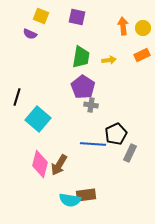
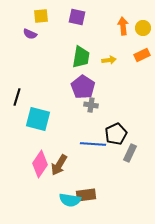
yellow square: rotated 28 degrees counterclockwise
cyan square: rotated 25 degrees counterclockwise
pink diamond: rotated 20 degrees clockwise
